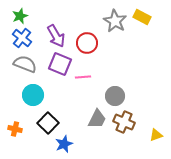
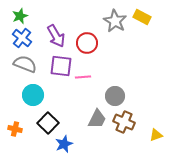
purple square: moved 1 px right, 2 px down; rotated 15 degrees counterclockwise
